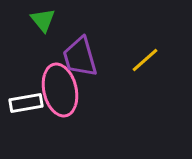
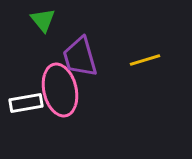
yellow line: rotated 24 degrees clockwise
